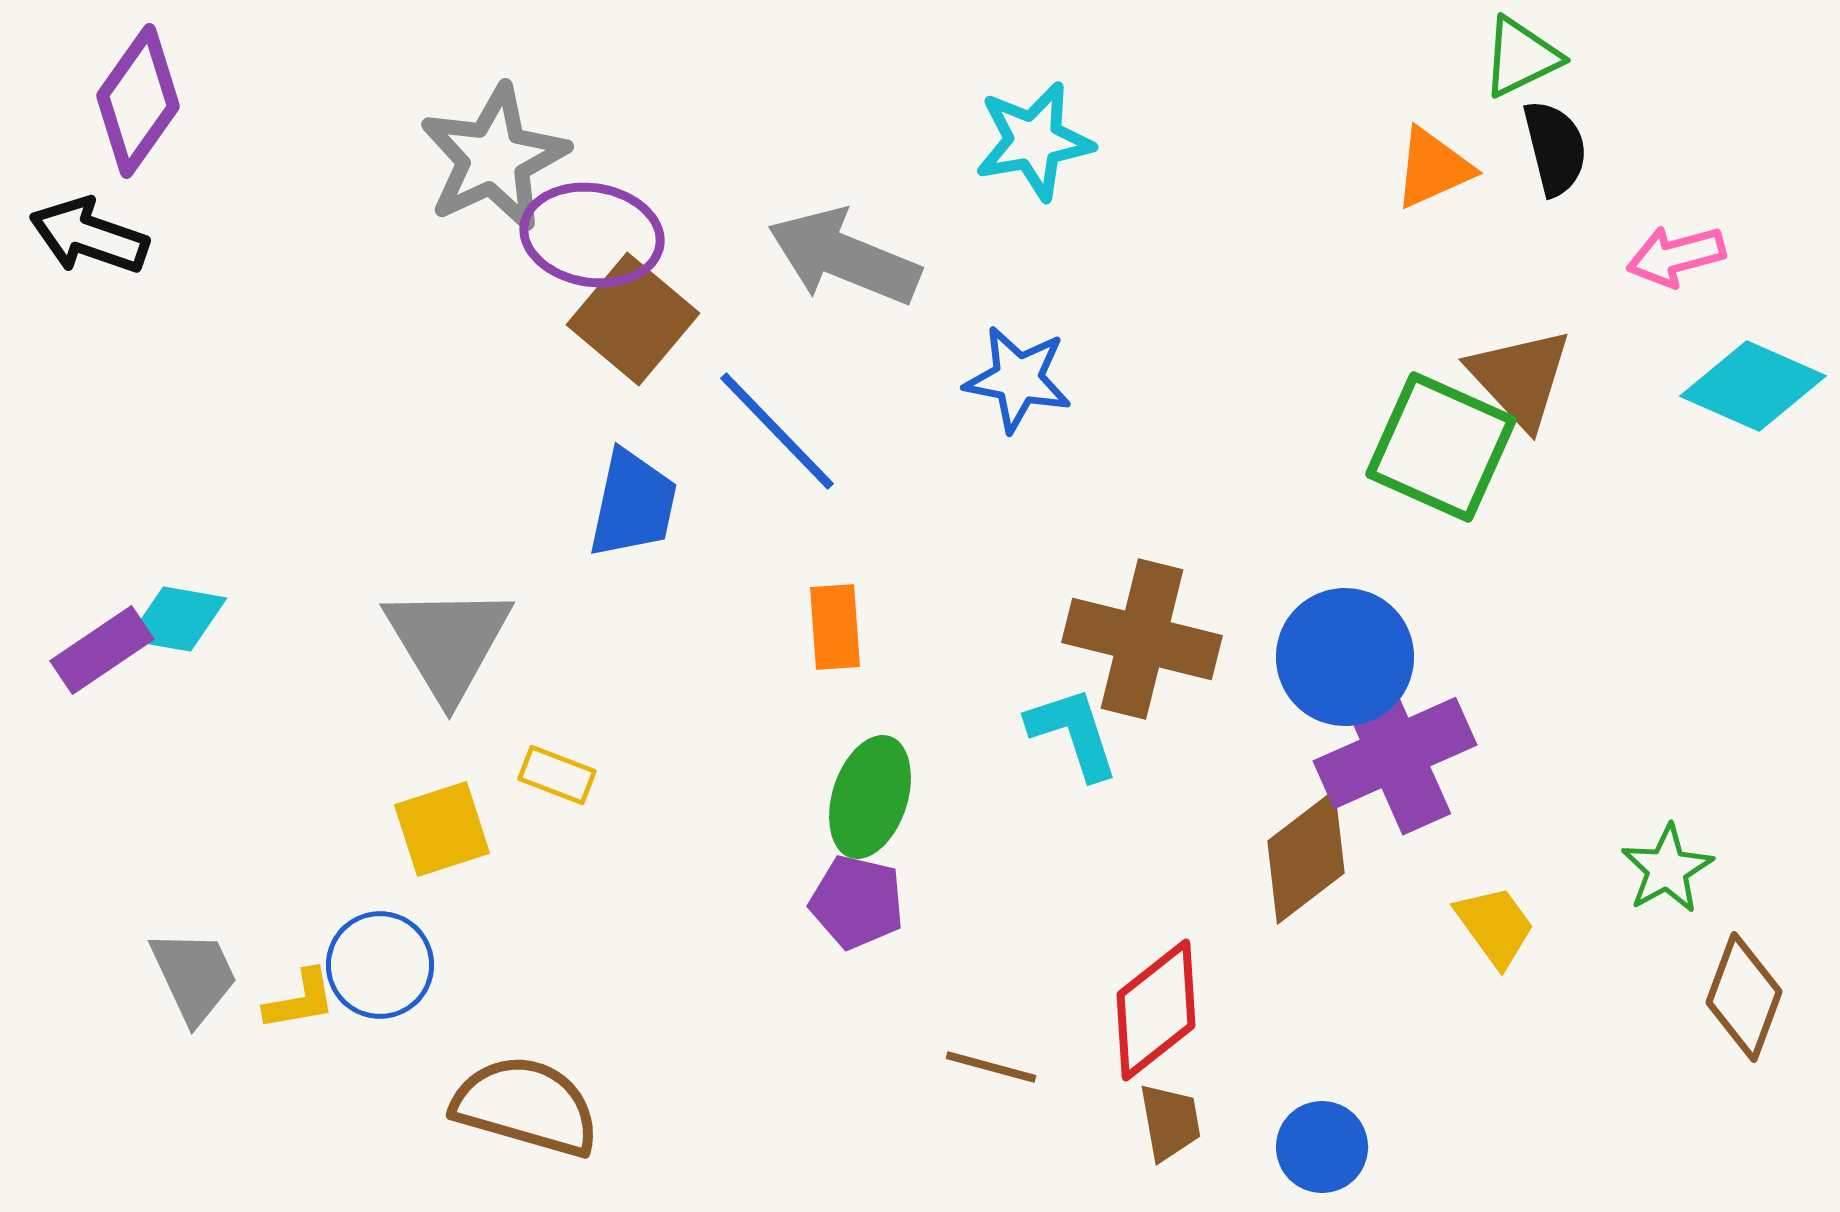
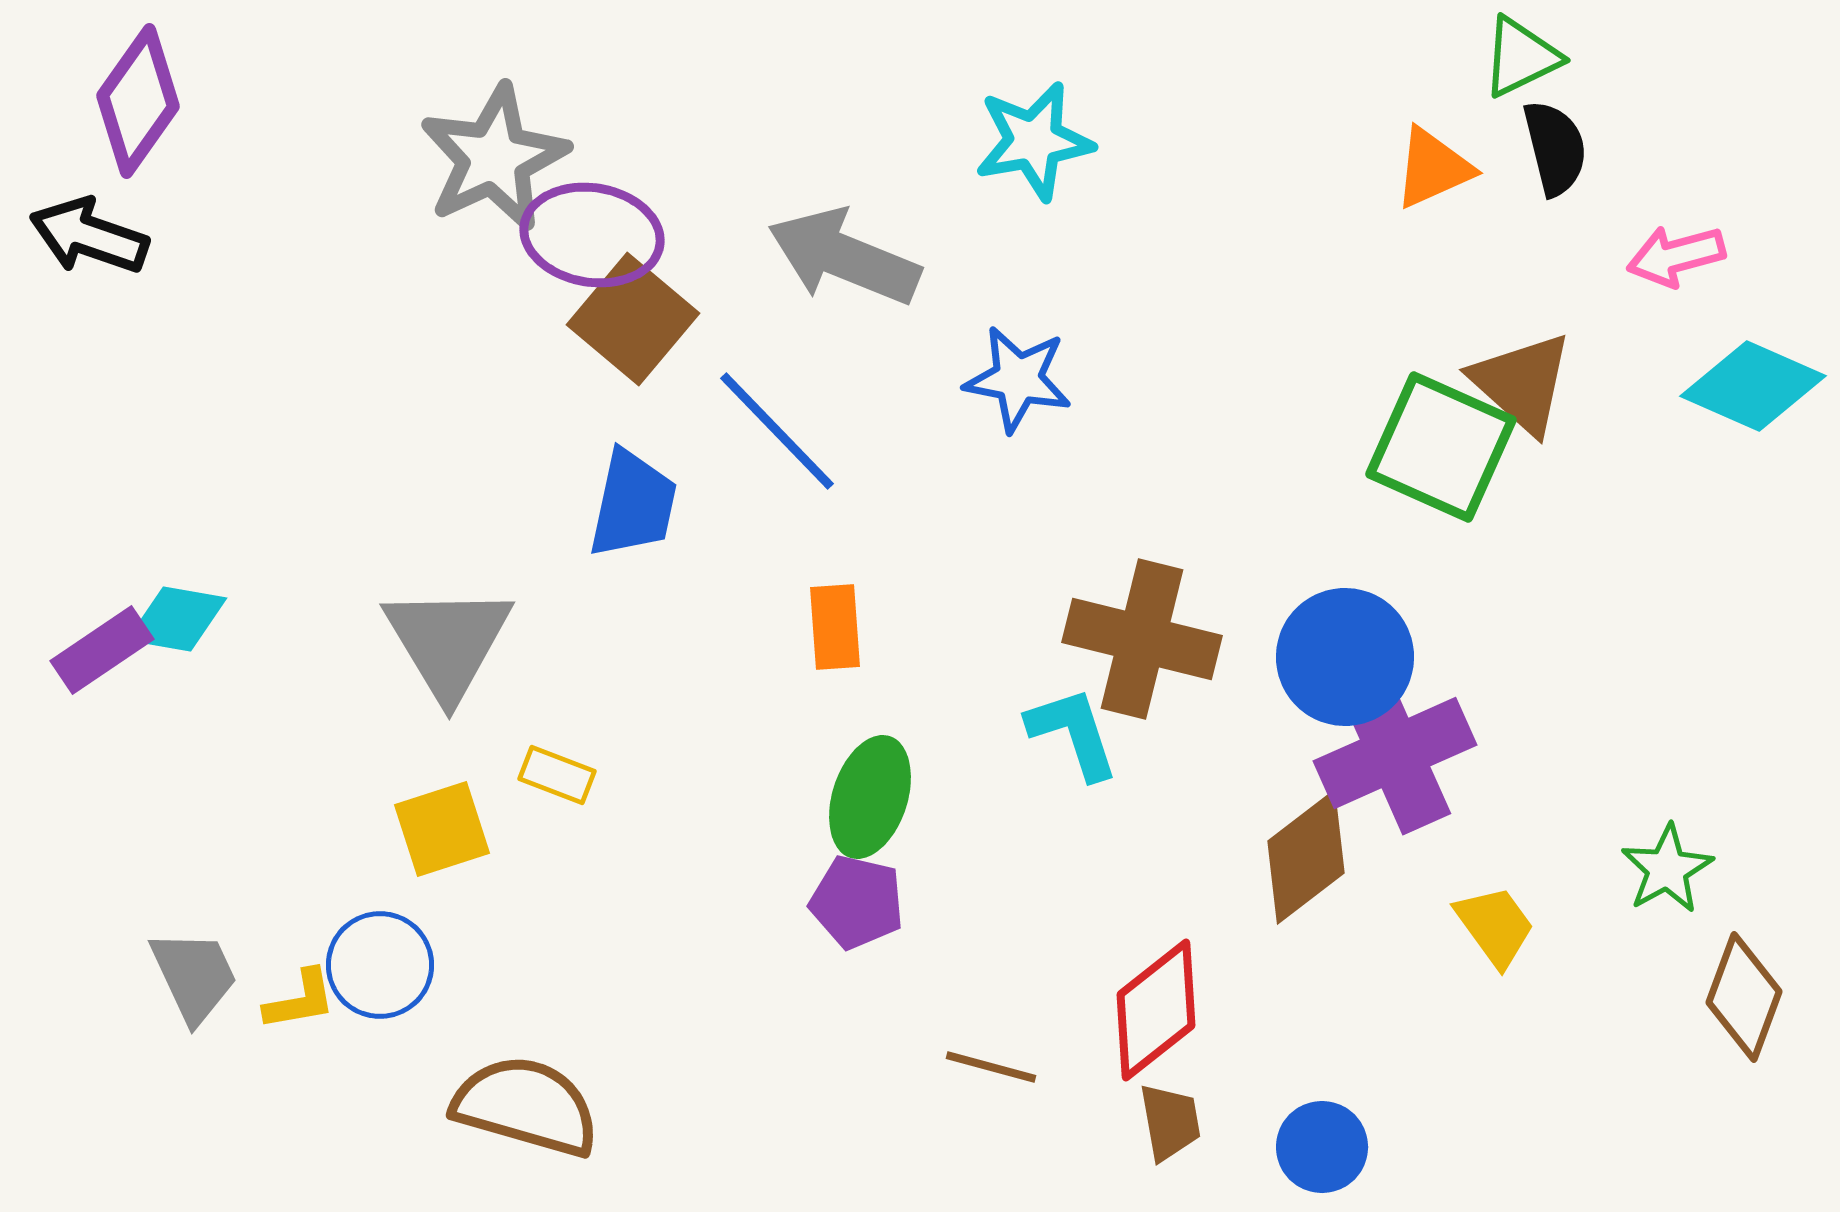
brown triangle at (1520, 378): moved 2 px right, 5 px down; rotated 5 degrees counterclockwise
